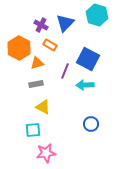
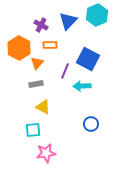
cyan hexagon: rotated 20 degrees clockwise
blue triangle: moved 3 px right, 2 px up
orange rectangle: rotated 32 degrees counterclockwise
orange triangle: rotated 32 degrees counterclockwise
cyan arrow: moved 3 px left, 1 px down
